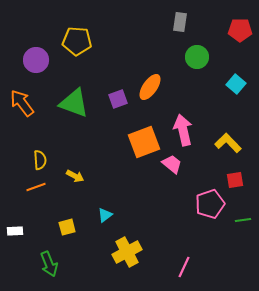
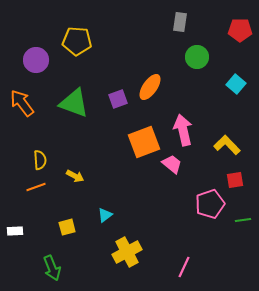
yellow L-shape: moved 1 px left, 2 px down
green arrow: moved 3 px right, 4 px down
